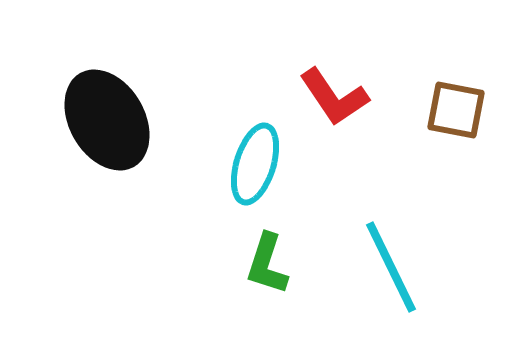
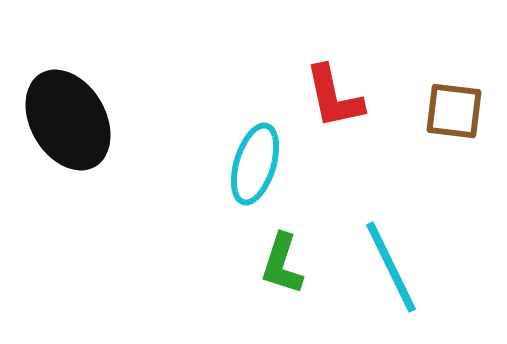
red L-shape: rotated 22 degrees clockwise
brown square: moved 2 px left, 1 px down; rotated 4 degrees counterclockwise
black ellipse: moved 39 px left
green L-shape: moved 15 px right
